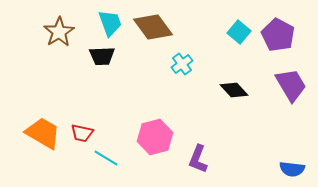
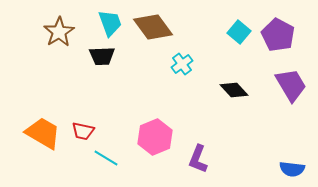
red trapezoid: moved 1 px right, 2 px up
pink hexagon: rotated 8 degrees counterclockwise
